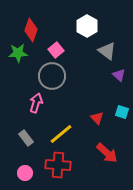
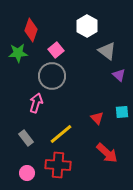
cyan square: rotated 24 degrees counterclockwise
pink circle: moved 2 px right
